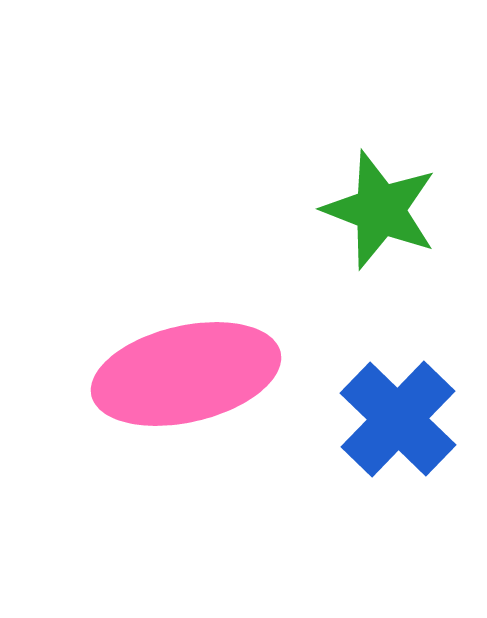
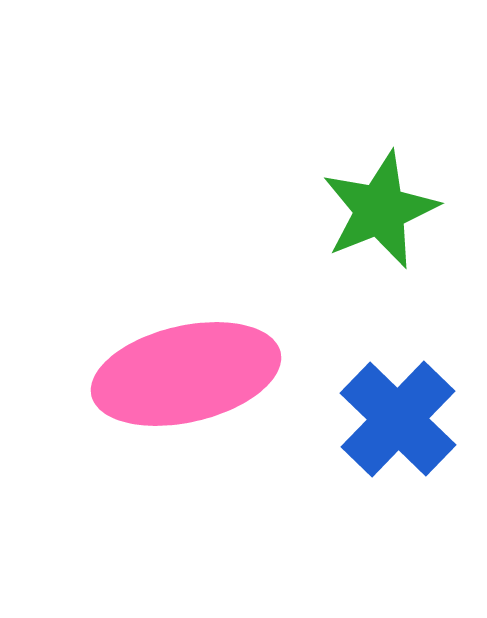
green star: rotated 29 degrees clockwise
